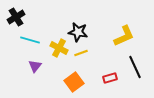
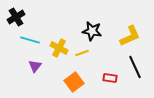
black star: moved 14 px right, 1 px up
yellow L-shape: moved 6 px right
yellow line: moved 1 px right
red rectangle: rotated 24 degrees clockwise
